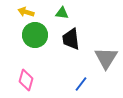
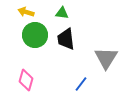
black trapezoid: moved 5 px left
